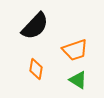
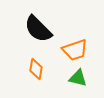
black semicircle: moved 3 px right, 3 px down; rotated 92 degrees clockwise
green triangle: moved 2 px up; rotated 18 degrees counterclockwise
